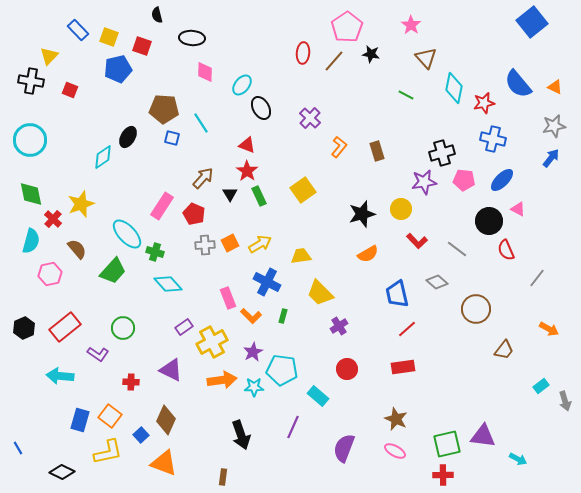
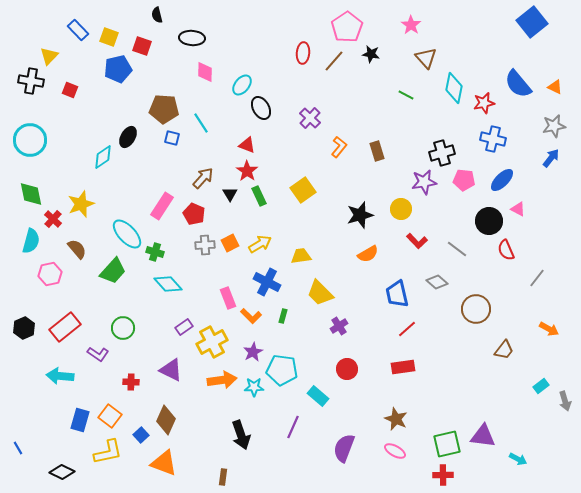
black star at (362, 214): moved 2 px left, 1 px down
